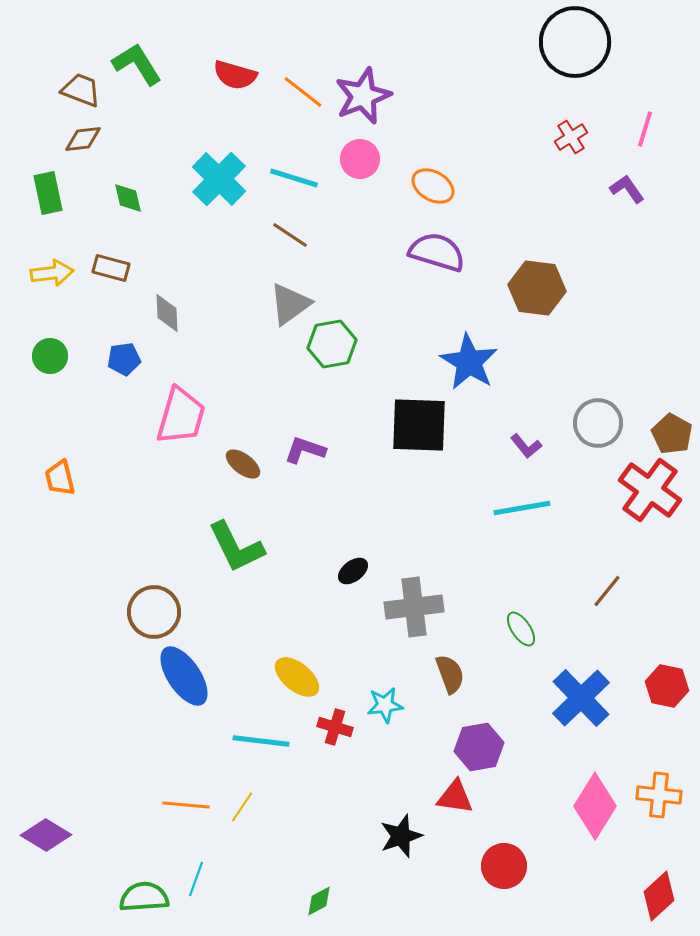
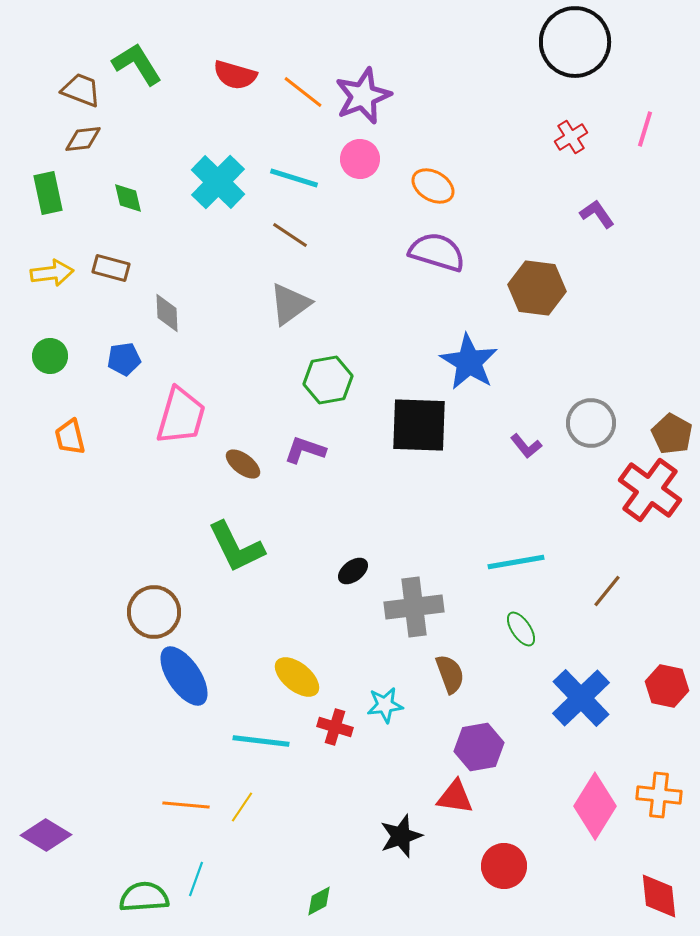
cyan cross at (219, 179): moved 1 px left, 3 px down
purple L-shape at (627, 189): moved 30 px left, 25 px down
green hexagon at (332, 344): moved 4 px left, 36 px down
gray circle at (598, 423): moved 7 px left
orange trapezoid at (60, 478): moved 10 px right, 41 px up
cyan line at (522, 508): moved 6 px left, 54 px down
red diamond at (659, 896): rotated 54 degrees counterclockwise
